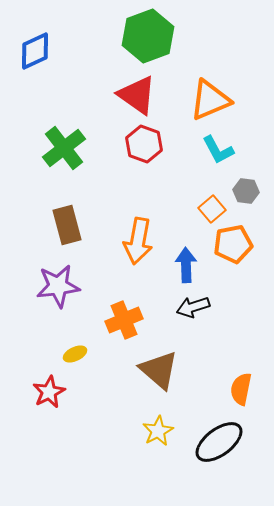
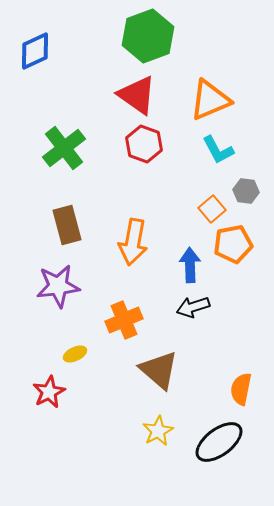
orange arrow: moved 5 px left, 1 px down
blue arrow: moved 4 px right
